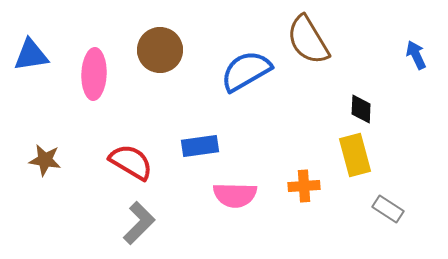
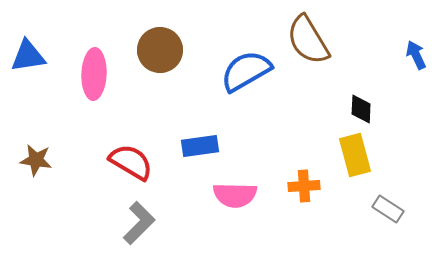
blue triangle: moved 3 px left, 1 px down
brown star: moved 9 px left
